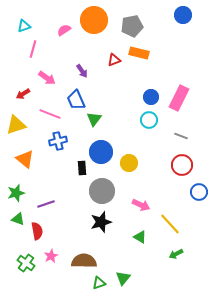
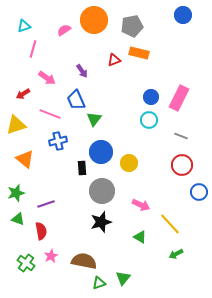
red semicircle at (37, 231): moved 4 px right
brown semicircle at (84, 261): rotated 10 degrees clockwise
